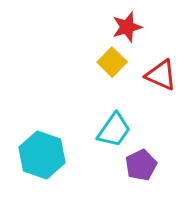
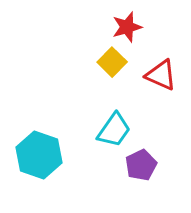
cyan hexagon: moved 3 px left
